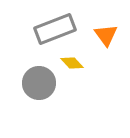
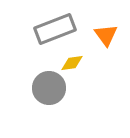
yellow diamond: rotated 55 degrees counterclockwise
gray circle: moved 10 px right, 5 px down
